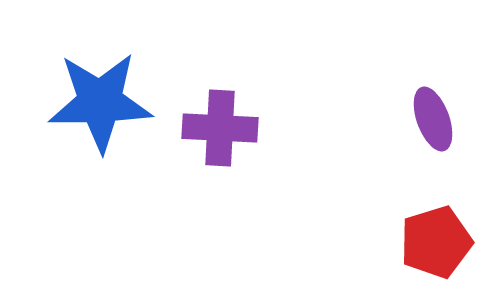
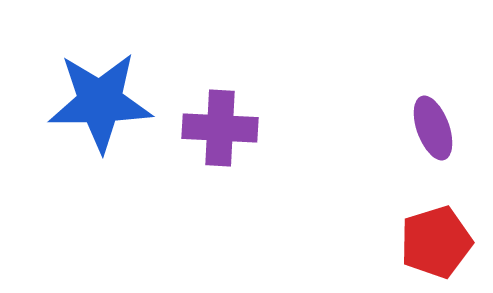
purple ellipse: moved 9 px down
